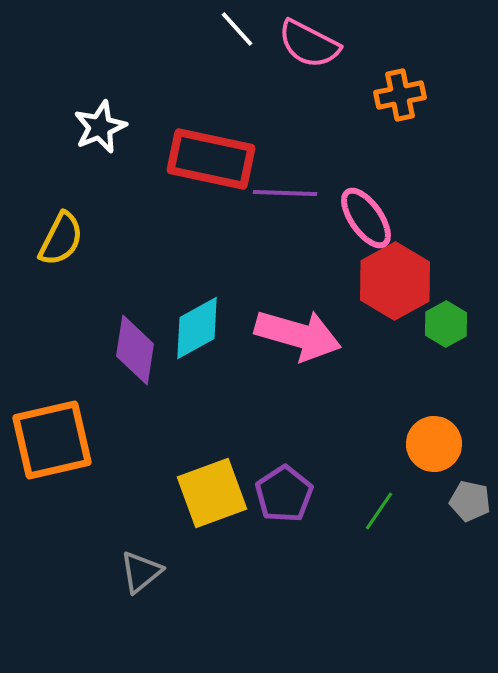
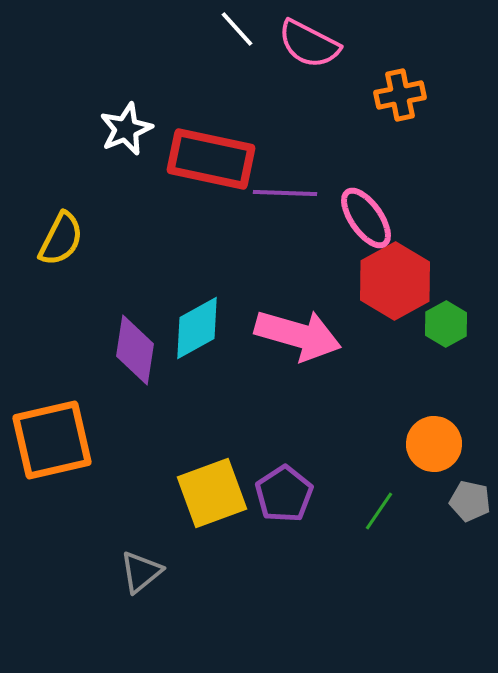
white star: moved 26 px right, 2 px down
